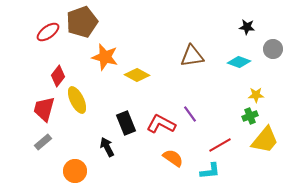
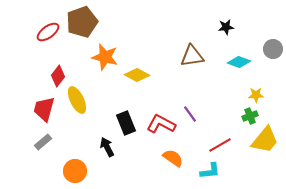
black star: moved 21 px left; rotated 14 degrees counterclockwise
